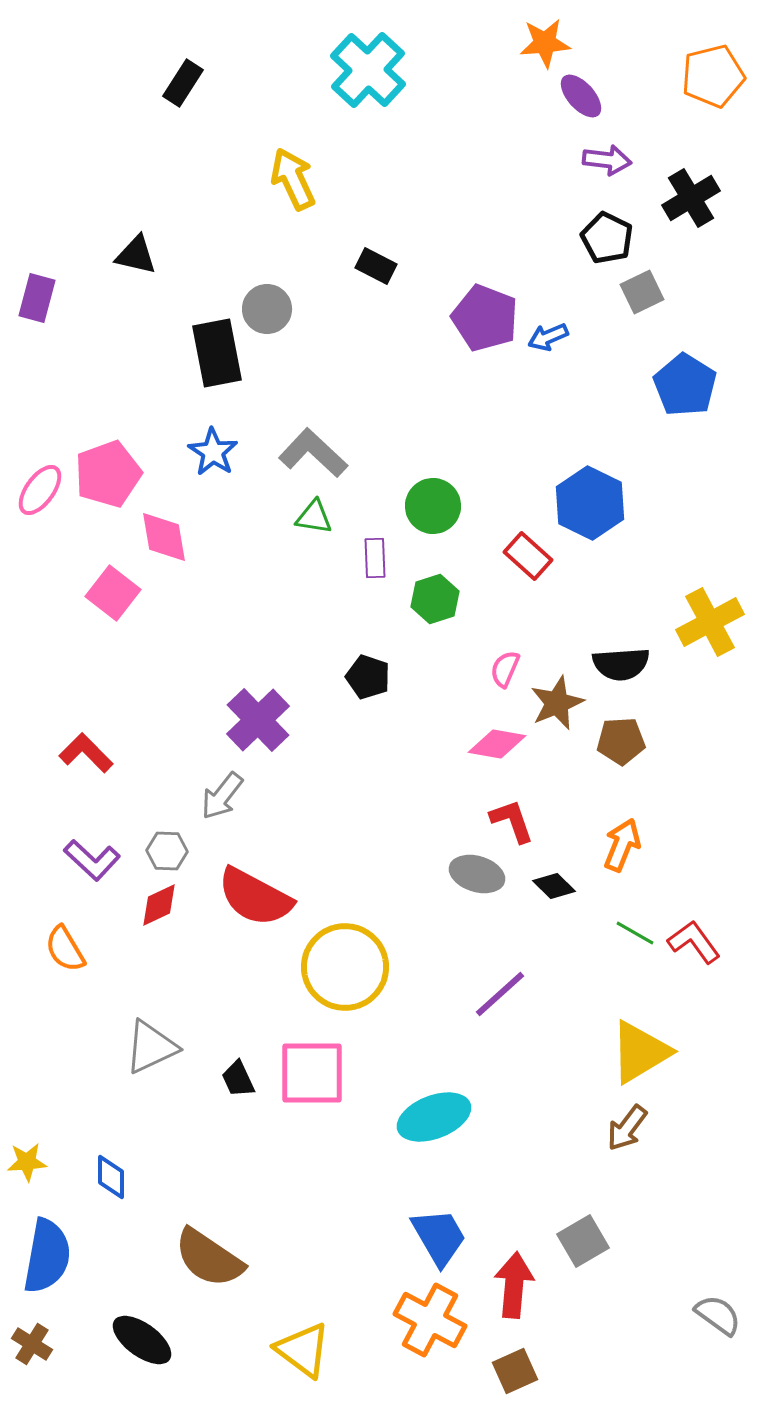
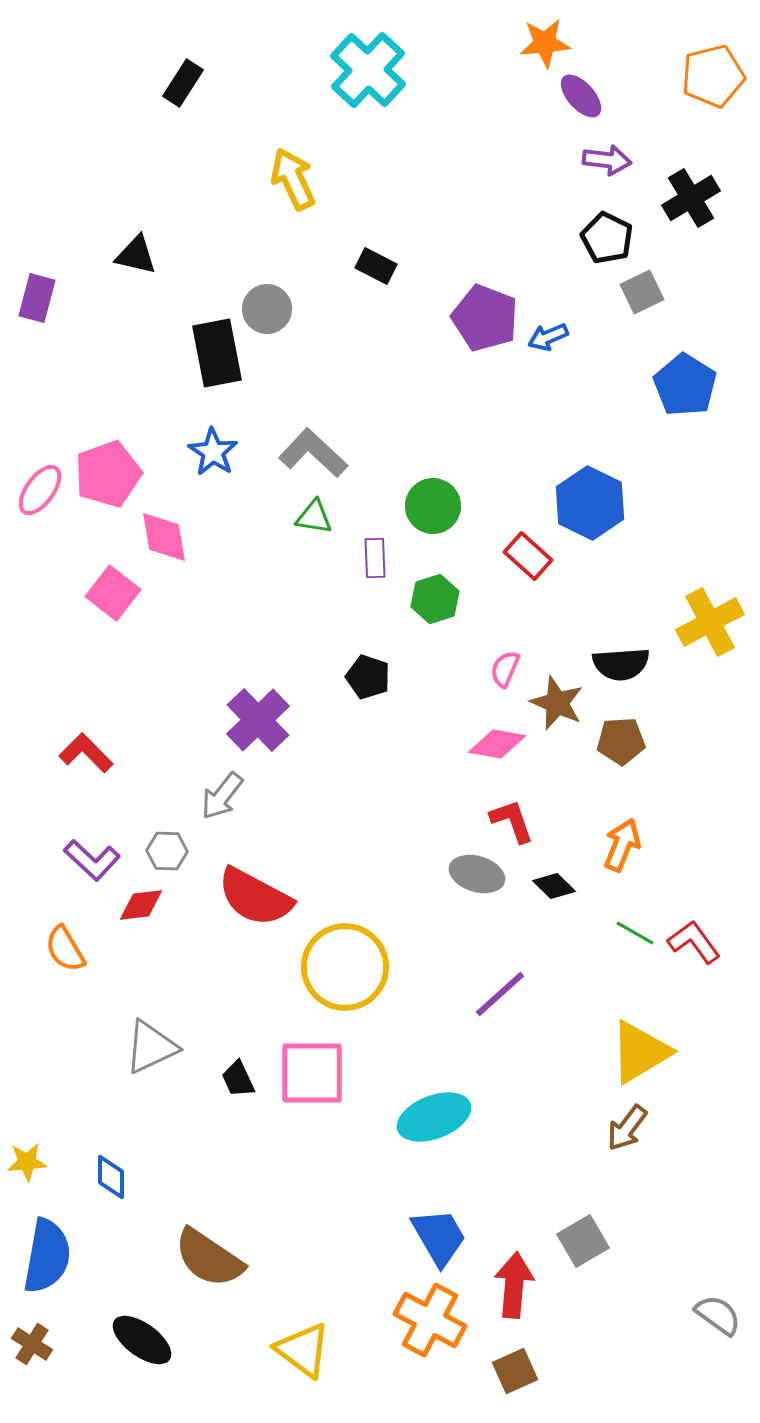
brown star at (557, 703): rotated 26 degrees counterclockwise
red diamond at (159, 905): moved 18 px left; rotated 18 degrees clockwise
